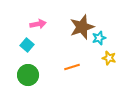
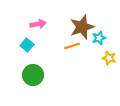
orange line: moved 21 px up
green circle: moved 5 px right
